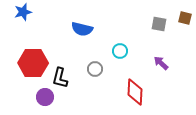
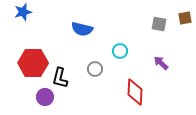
brown square: rotated 24 degrees counterclockwise
